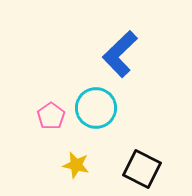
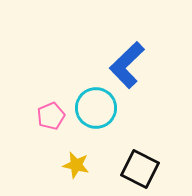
blue L-shape: moved 7 px right, 11 px down
pink pentagon: rotated 12 degrees clockwise
black square: moved 2 px left
